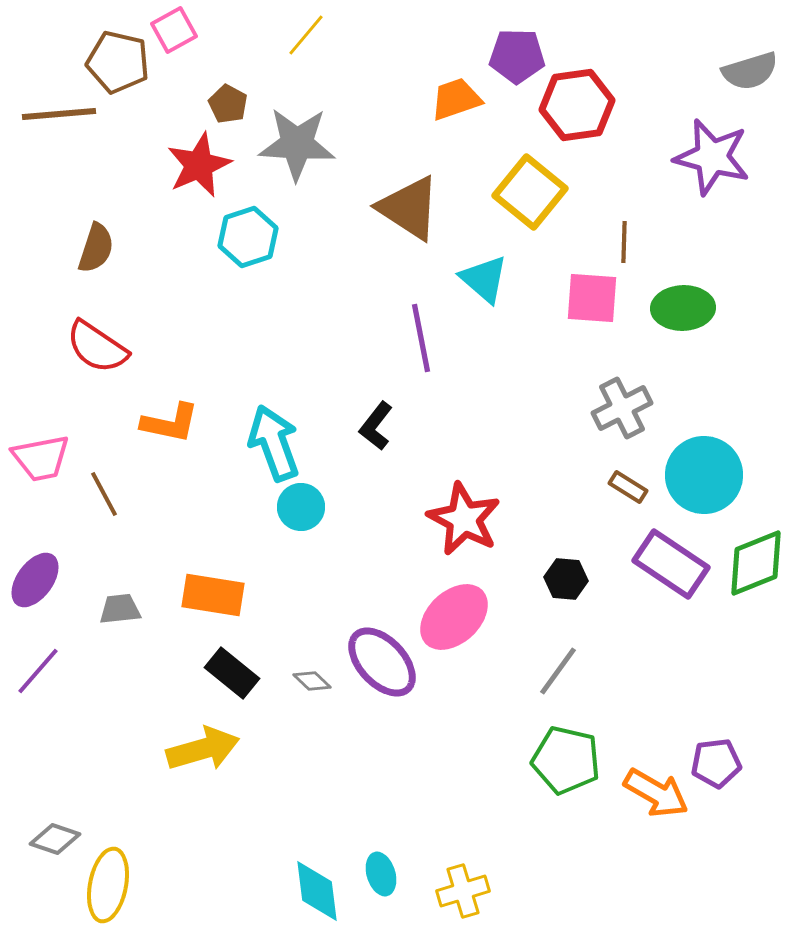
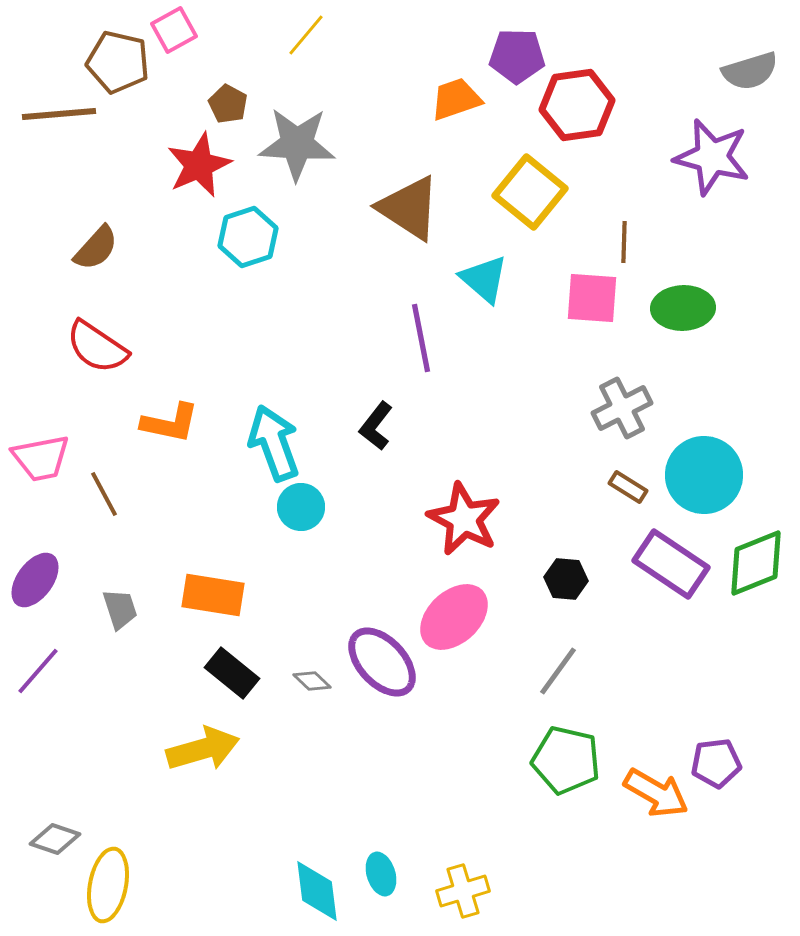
brown semicircle at (96, 248): rotated 24 degrees clockwise
gray trapezoid at (120, 609): rotated 78 degrees clockwise
